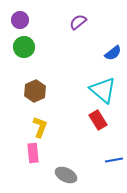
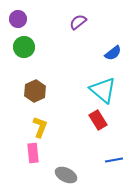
purple circle: moved 2 px left, 1 px up
